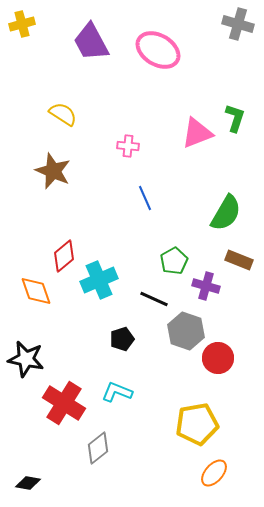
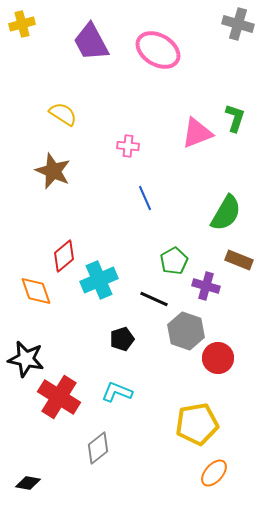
red cross: moved 5 px left, 6 px up
